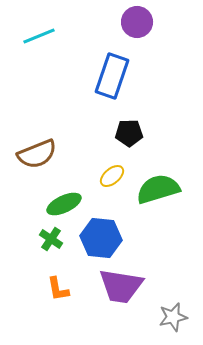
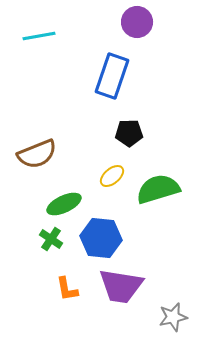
cyan line: rotated 12 degrees clockwise
orange L-shape: moved 9 px right
